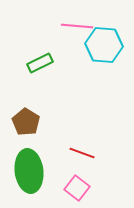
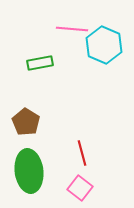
pink line: moved 5 px left, 3 px down
cyan hexagon: rotated 18 degrees clockwise
green rectangle: rotated 15 degrees clockwise
red line: rotated 55 degrees clockwise
pink square: moved 3 px right
